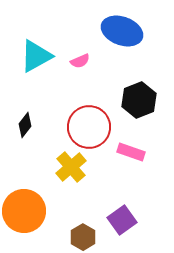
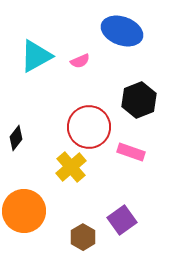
black diamond: moved 9 px left, 13 px down
